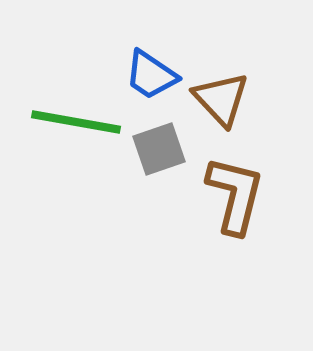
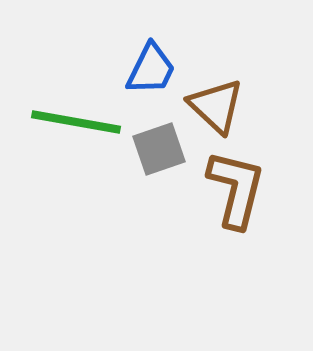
blue trapezoid: moved 6 px up; rotated 98 degrees counterclockwise
brown triangle: moved 5 px left, 7 px down; rotated 4 degrees counterclockwise
brown L-shape: moved 1 px right, 6 px up
